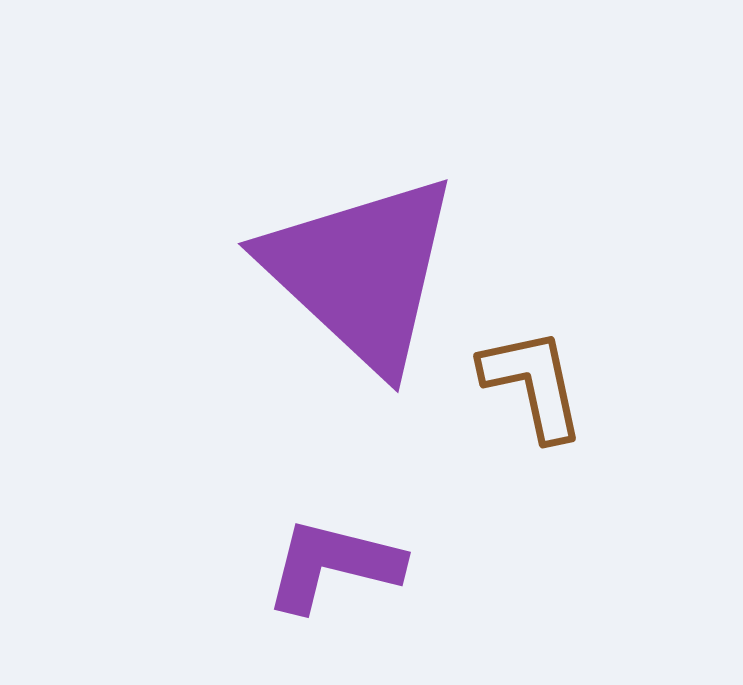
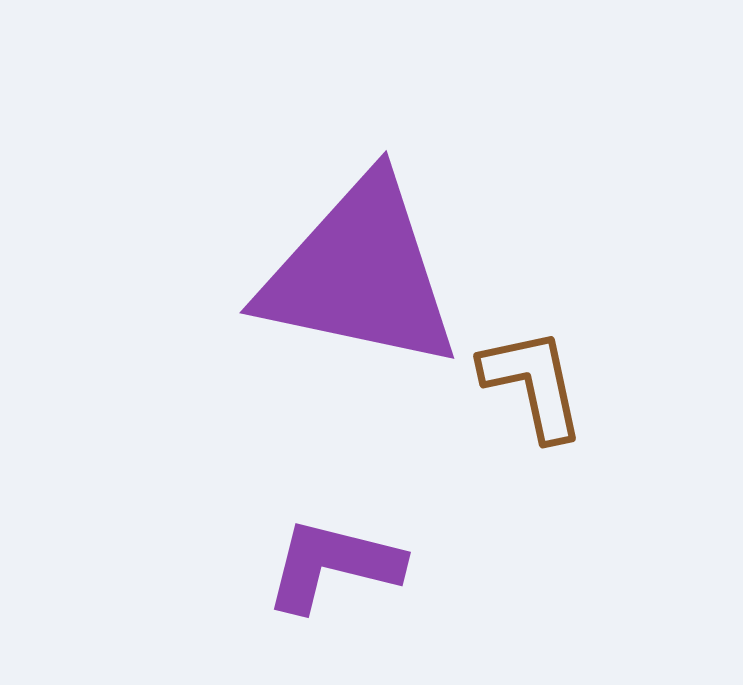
purple triangle: moved 1 px left, 2 px down; rotated 31 degrees counterclockwise
